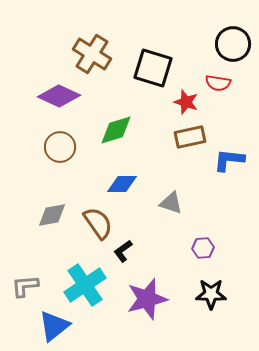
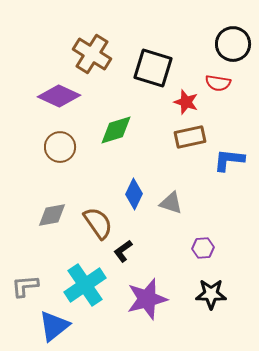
blue diamond: moved 12 px right, 10 px down; rotated 64 degrees counterclockwise
